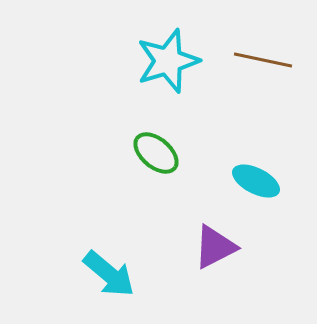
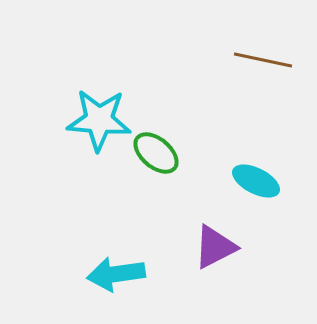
cyan star: moved 69 px left, 59 px down; rotated 22 degrees clockwise
cyan arrow: moved 7 px right; rotated 132 degrees clockwise
